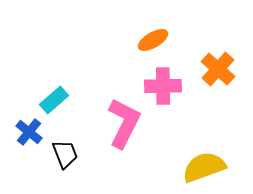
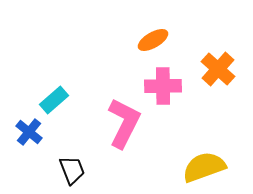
black trapezoid: moved 7 px right, 16 px down
